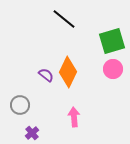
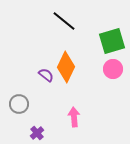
black line: moved 2 px down
orange diamond: moved 2 px left, 5 px up
gray circle: moved 1 px left, 1 px up
purple cross: moved 5 px right
